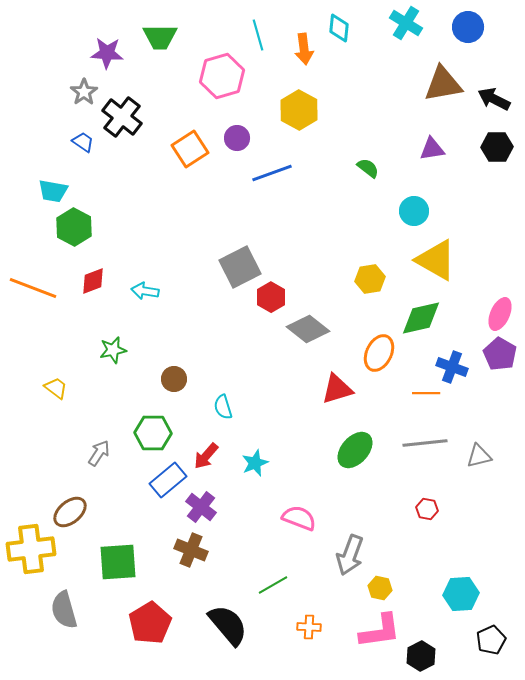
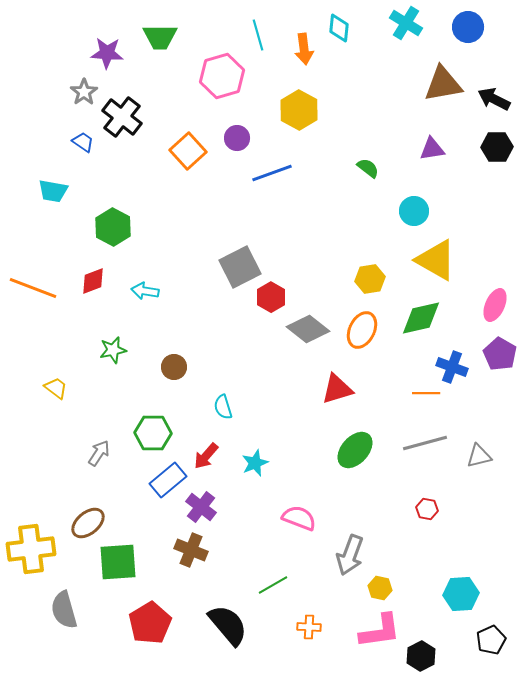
orange square at (190, 149): moved 2 px left, 2 px down; rotated 9 degrees counterclockwise
green hexagon at (74, 227): moved 39 px right
pink ellipse at (500, 314): moved 5 px left, 9 px up
orange ellipse at (379, 353): moved 17 px left, 23 px up
brown circle at (174, 379): moved 12 px up
gray line at (425, 443): rotated 9 degrees counterclockwise
brown ellipse at (70, 512): moved 18 px right, 11 px down
